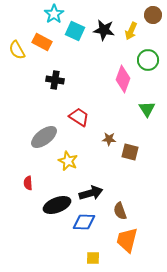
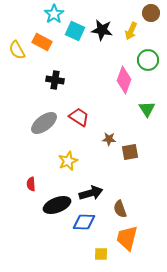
brown circle: moved 2 px left, 2 px up
black star: moved 2 px left
pink diamond: moved 1 px right, 1 px down
gray ellipse: moved 14 px up
brown square: rotated 24 degrees counterclockwise
yellow star: rotated 24 degrees clockwise
red semicircle: moved 3 px right, 1 px down
brown semicircle: moved 2 px up
orange trapezoid: moved 2 px up
yellow square: moved 8 px right, 4 px up
